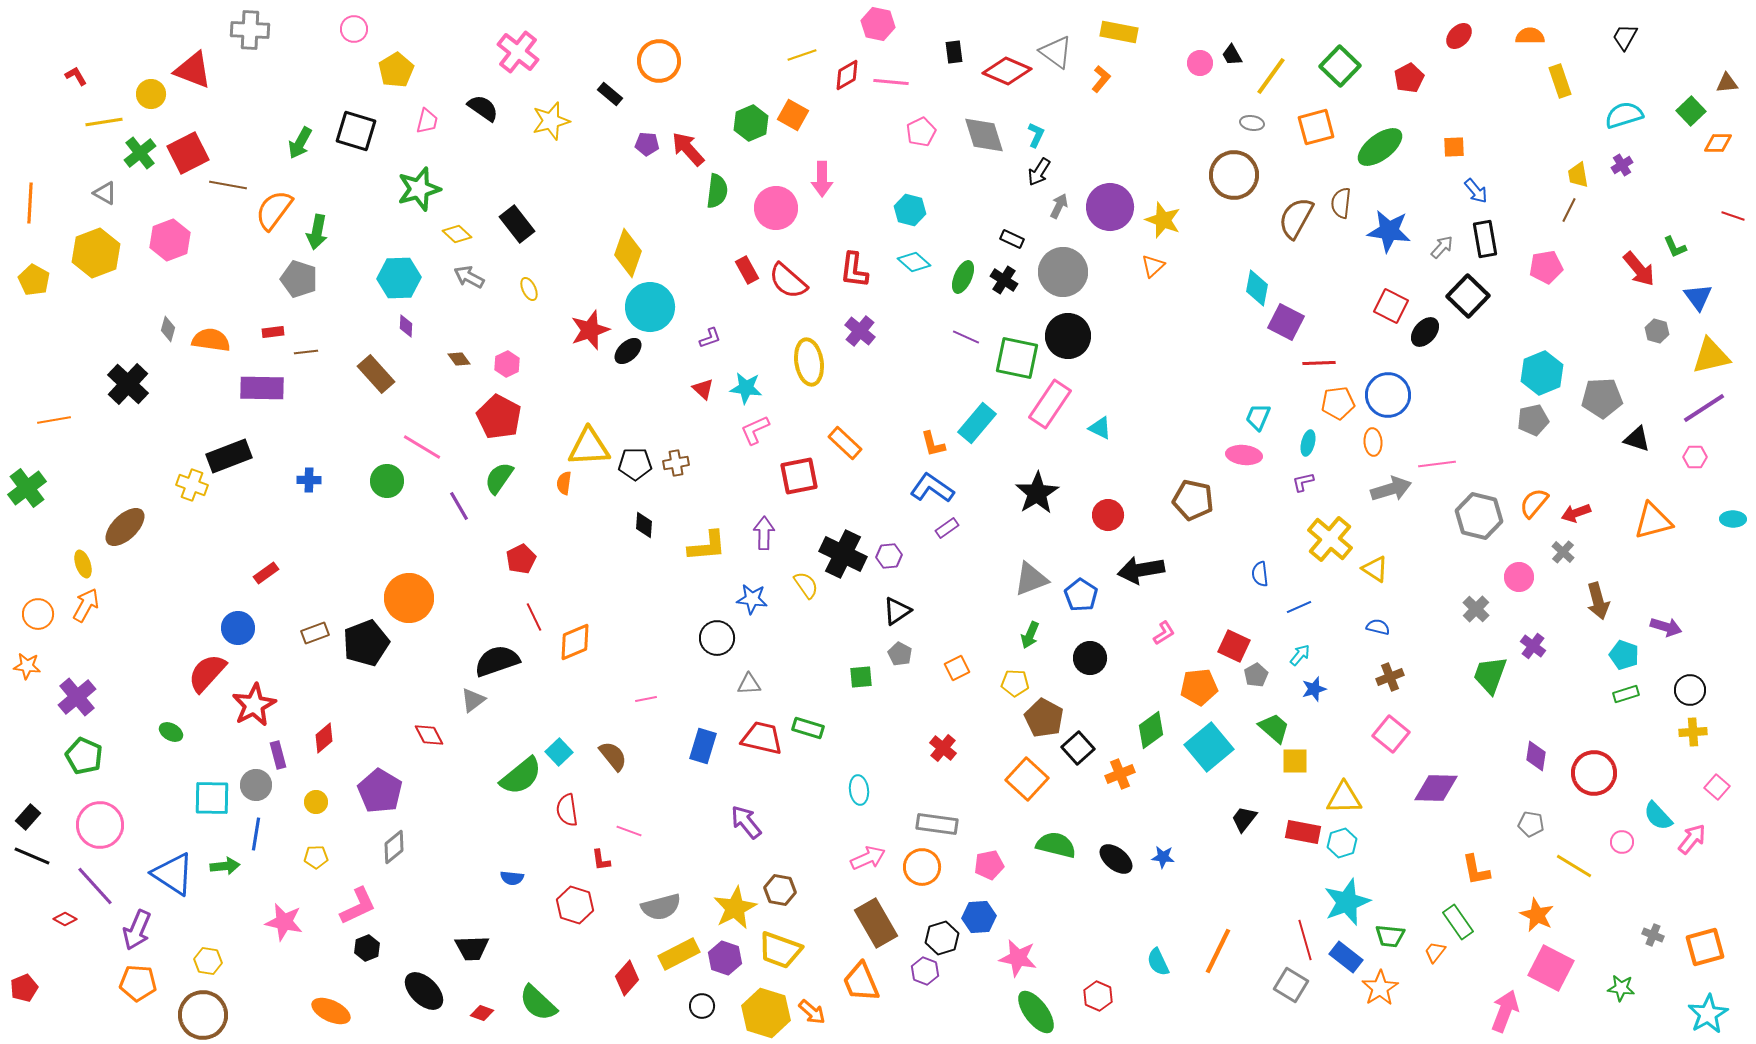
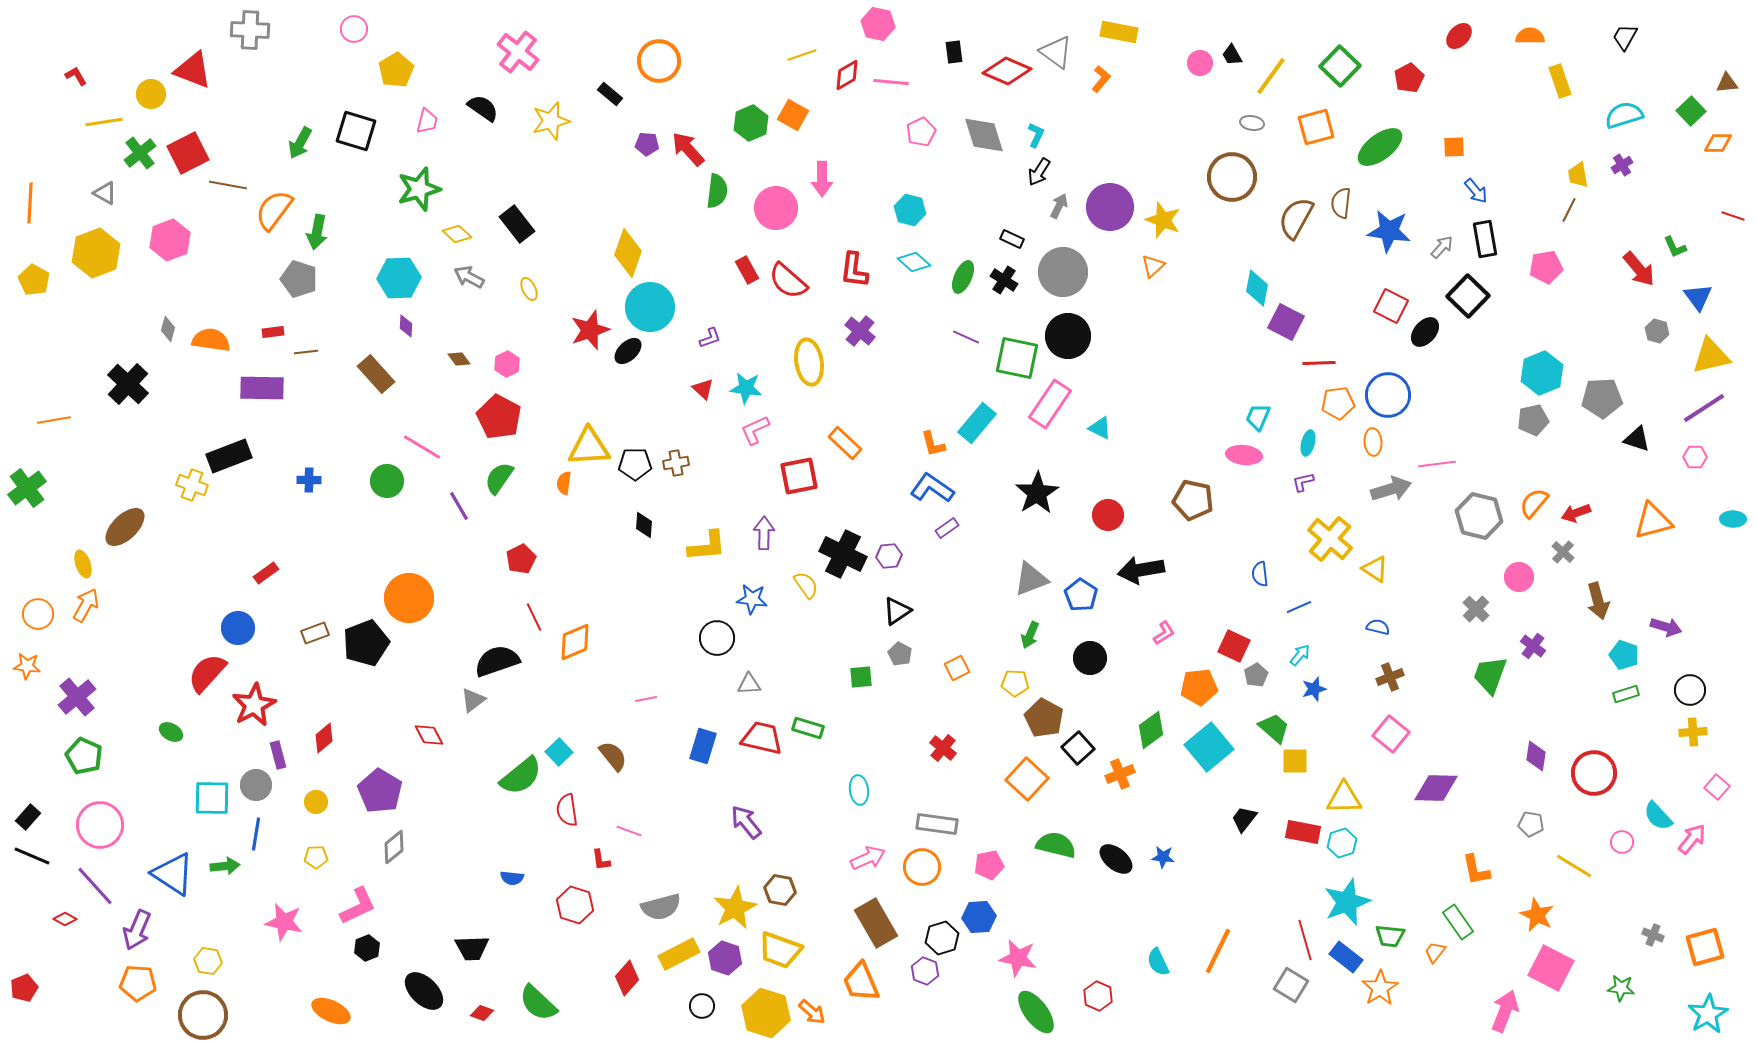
brown circle at (1234, 175): moved 2 px left, 2 px down
